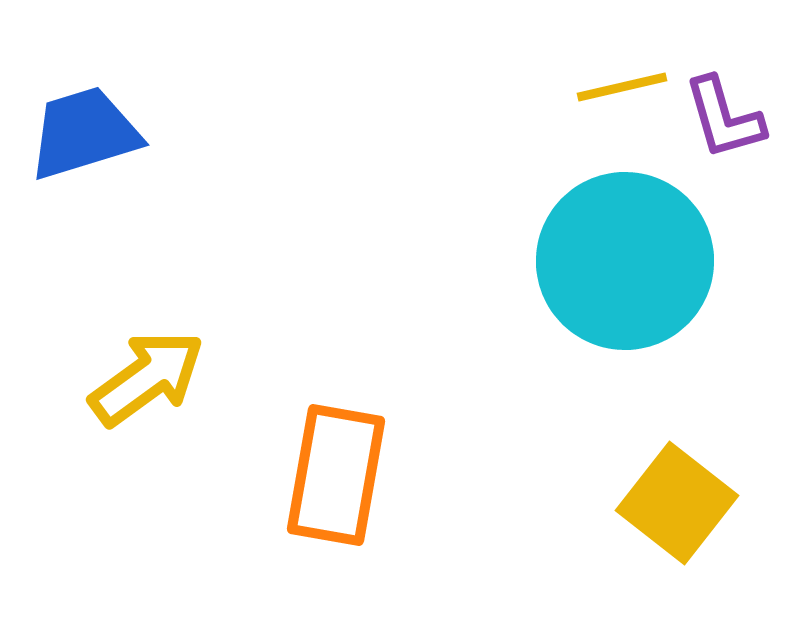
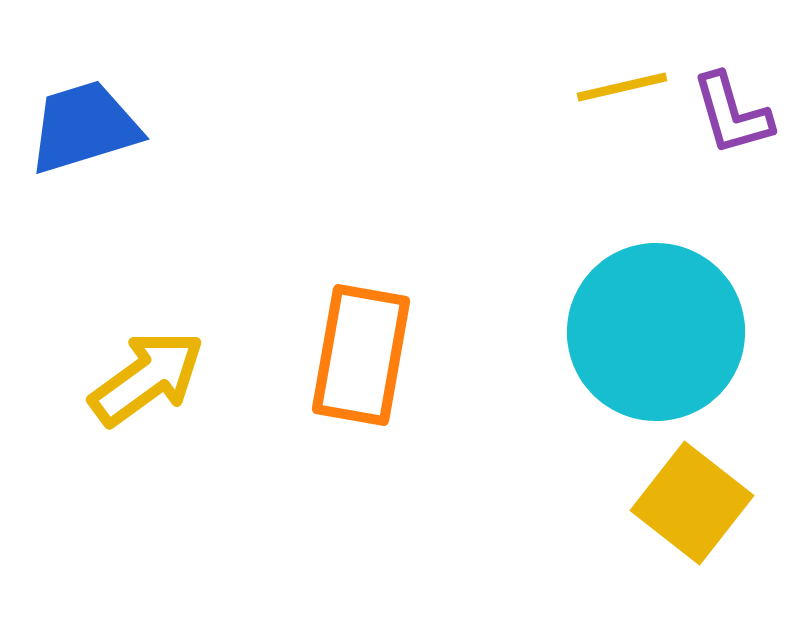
purple L-shape: moved 8 px right, 4 px up
blue trapezoid: moved 6 px up
cyan circle: moved 31 px right, 71 px down
orange rectangle: moved 25 px right, 120 px up
yellow square: moved 15 px right
